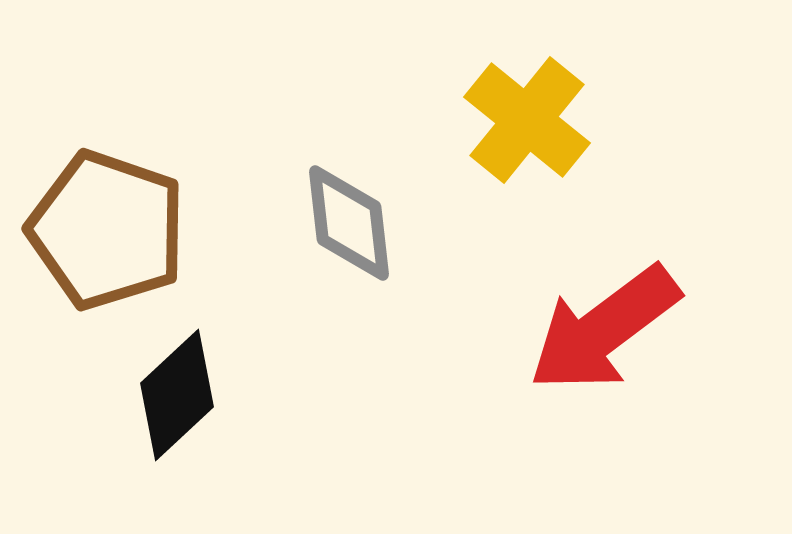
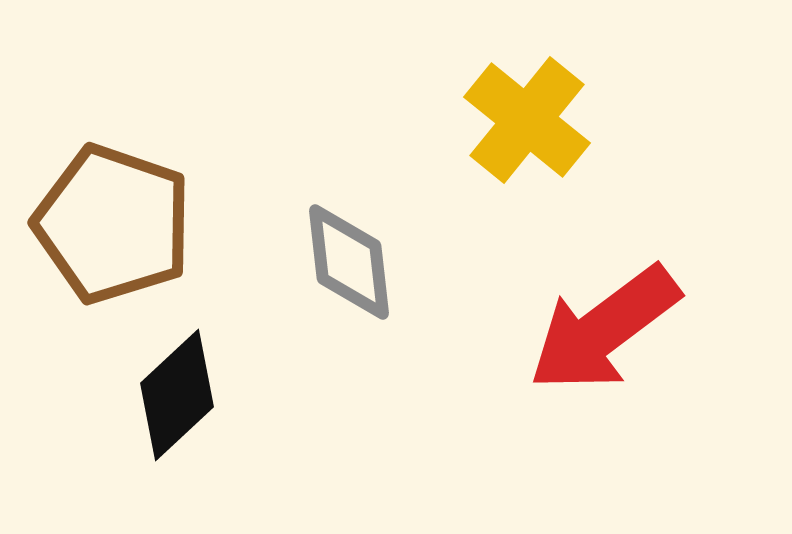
gray diamond: moved 39 px down
brown pentagon: moved 6 px right, 6 px up
